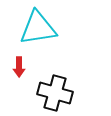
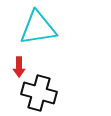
black cross: moved 16 px left
